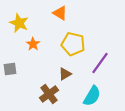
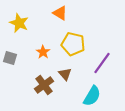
orange star: moved 10 px right, 8 px down
purple line: moved 2 px right
gray square: moved 11 px up; rotated 24 degrees clockwise
brown triangle: rotated 40 degrees counterclockwise
brown cross: moved 5 px left, 9 px up
